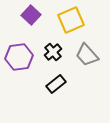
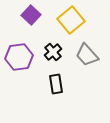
yellow square: rotated 16 degrees counterclockwise
black rectangle: rotated 60 degrees counterclockwise
